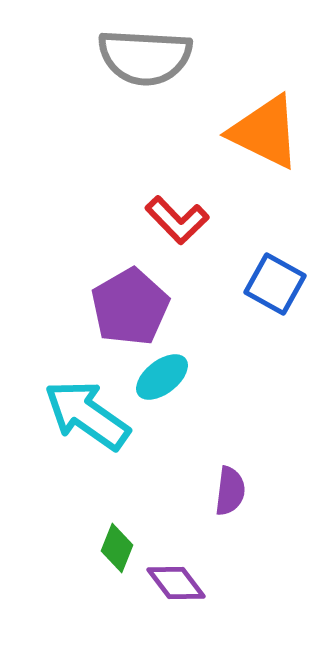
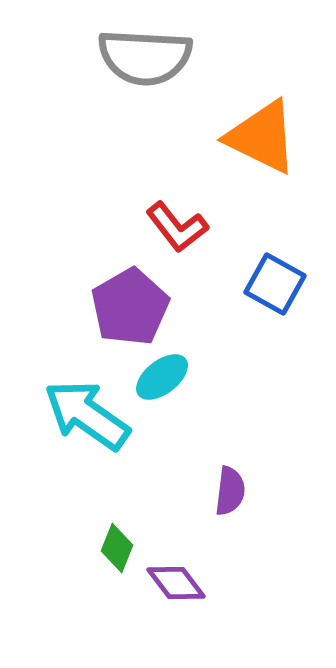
orange triangle: moved 3 px left, 5 px down
red L-shape: moved 7 px down; rotated 6 degrees clockwise
